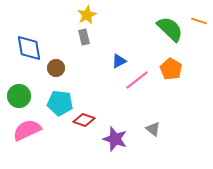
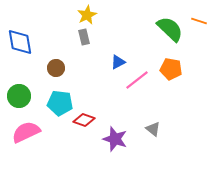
blue diamond: moved 9 px left, 6 px up
blue triangle: moved 1 px left, 1 px down
orange pentagon: rotated 20 degrees counterclockwise
pink semicircle: moved 1 px left, 2 px down
